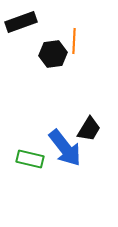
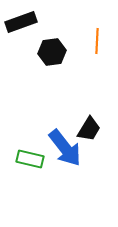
orange line: moved 23 px right
black hexagon: moved 1 px left, 2 px up
